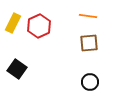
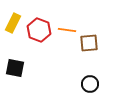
orange line: moved 21 px left, 14 px down
red hexagon: moved 4 px down; rotated 15 degrees counterclockwise
black square: moved 2 px left, 1 px up; rotated 24 degrees counterclockwise
black circle: moved 2 px down
